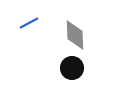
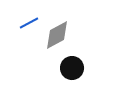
gray diamond: moved 18 px left; rotated 64 degrees clockwise
